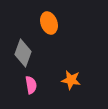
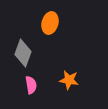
orange ellipse: moved 1 px right; rotated 35 degrees clockwise
orange star: moved 2 px left
